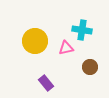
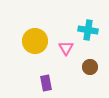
cyan cross: moved 6 px right
pink triangle: rotated 49 degrees counterclockwise
purple rectangle: rotated 28 degrees clockwise
